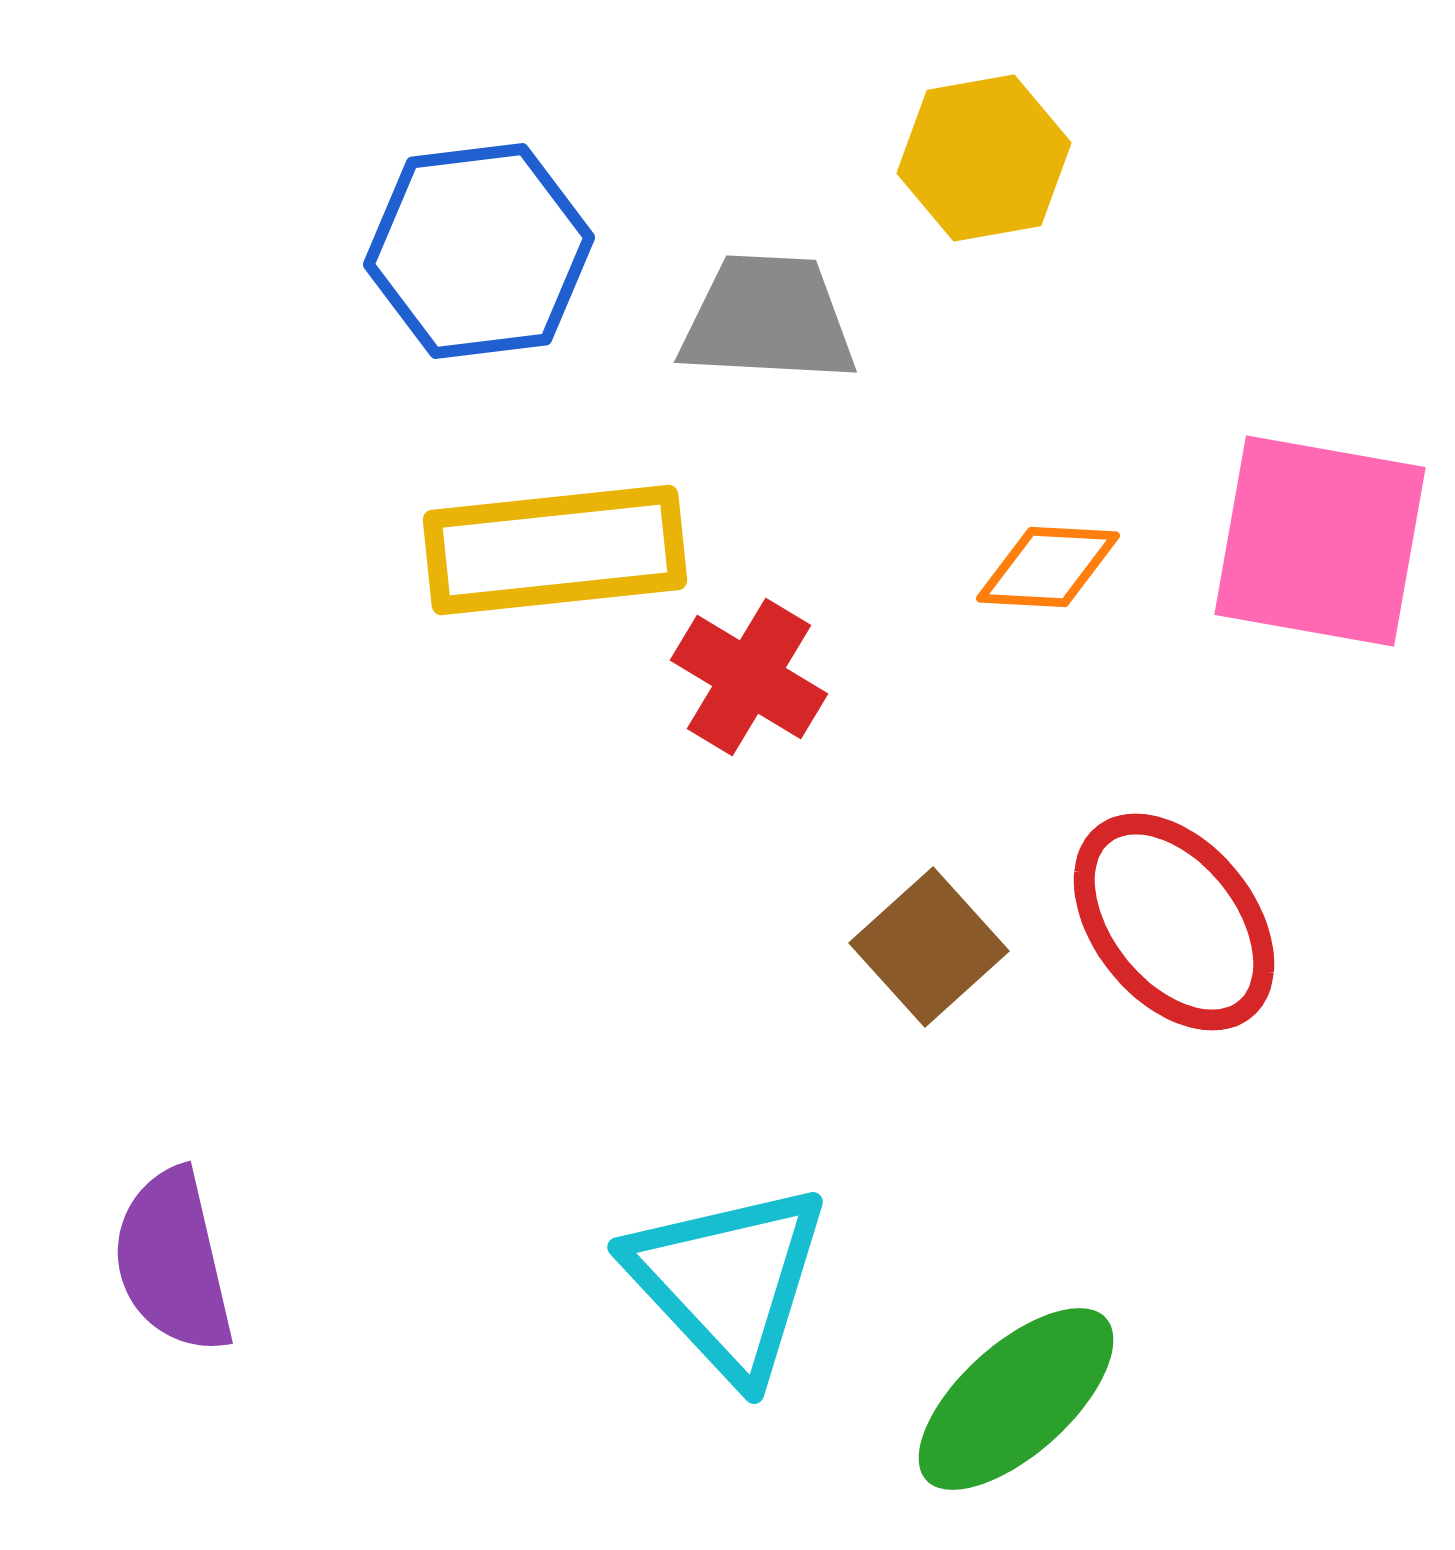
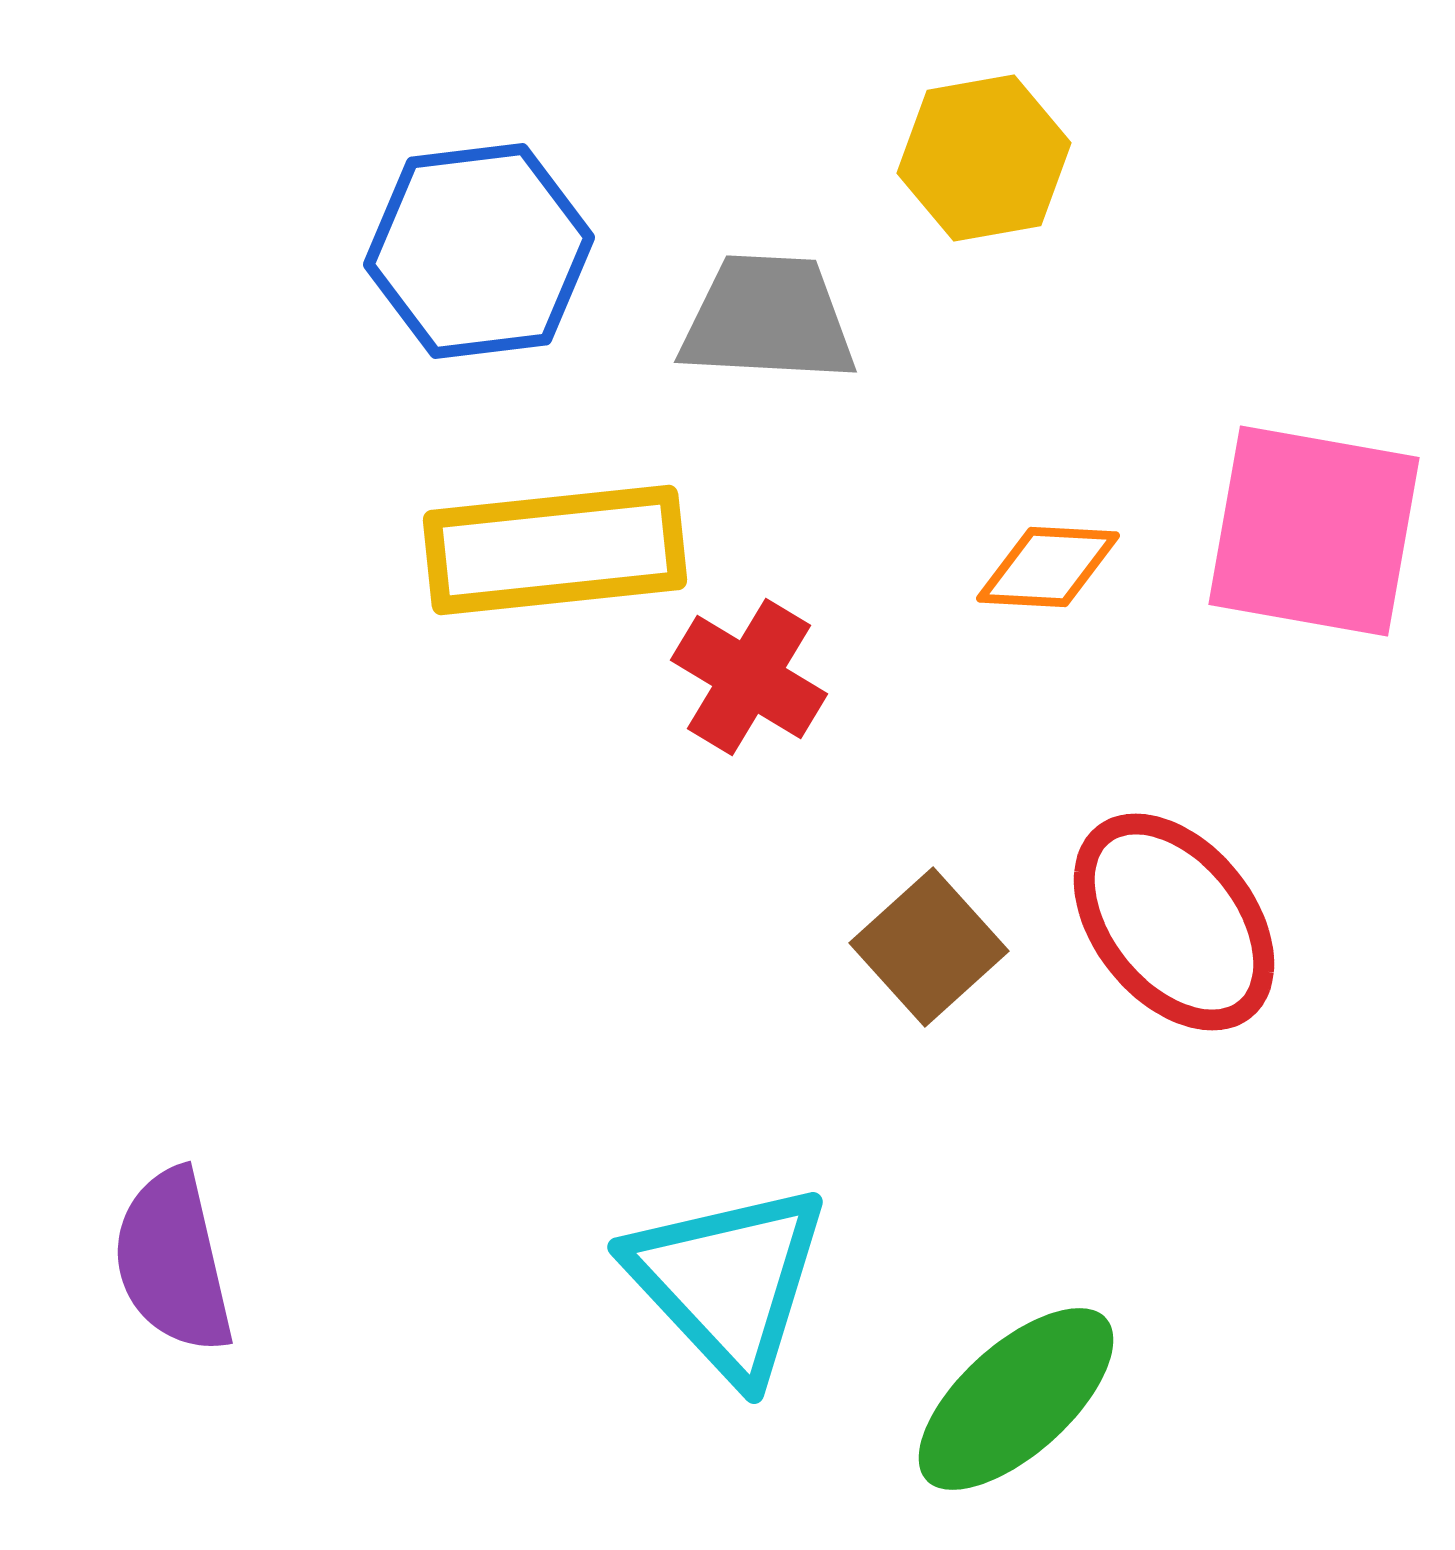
pink square: moved 6 px left, 10 px up
